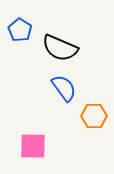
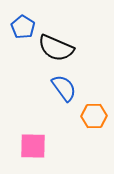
blue pentagon: moved 3 px right, 3 px up
black semicircle: moved 4 px left
